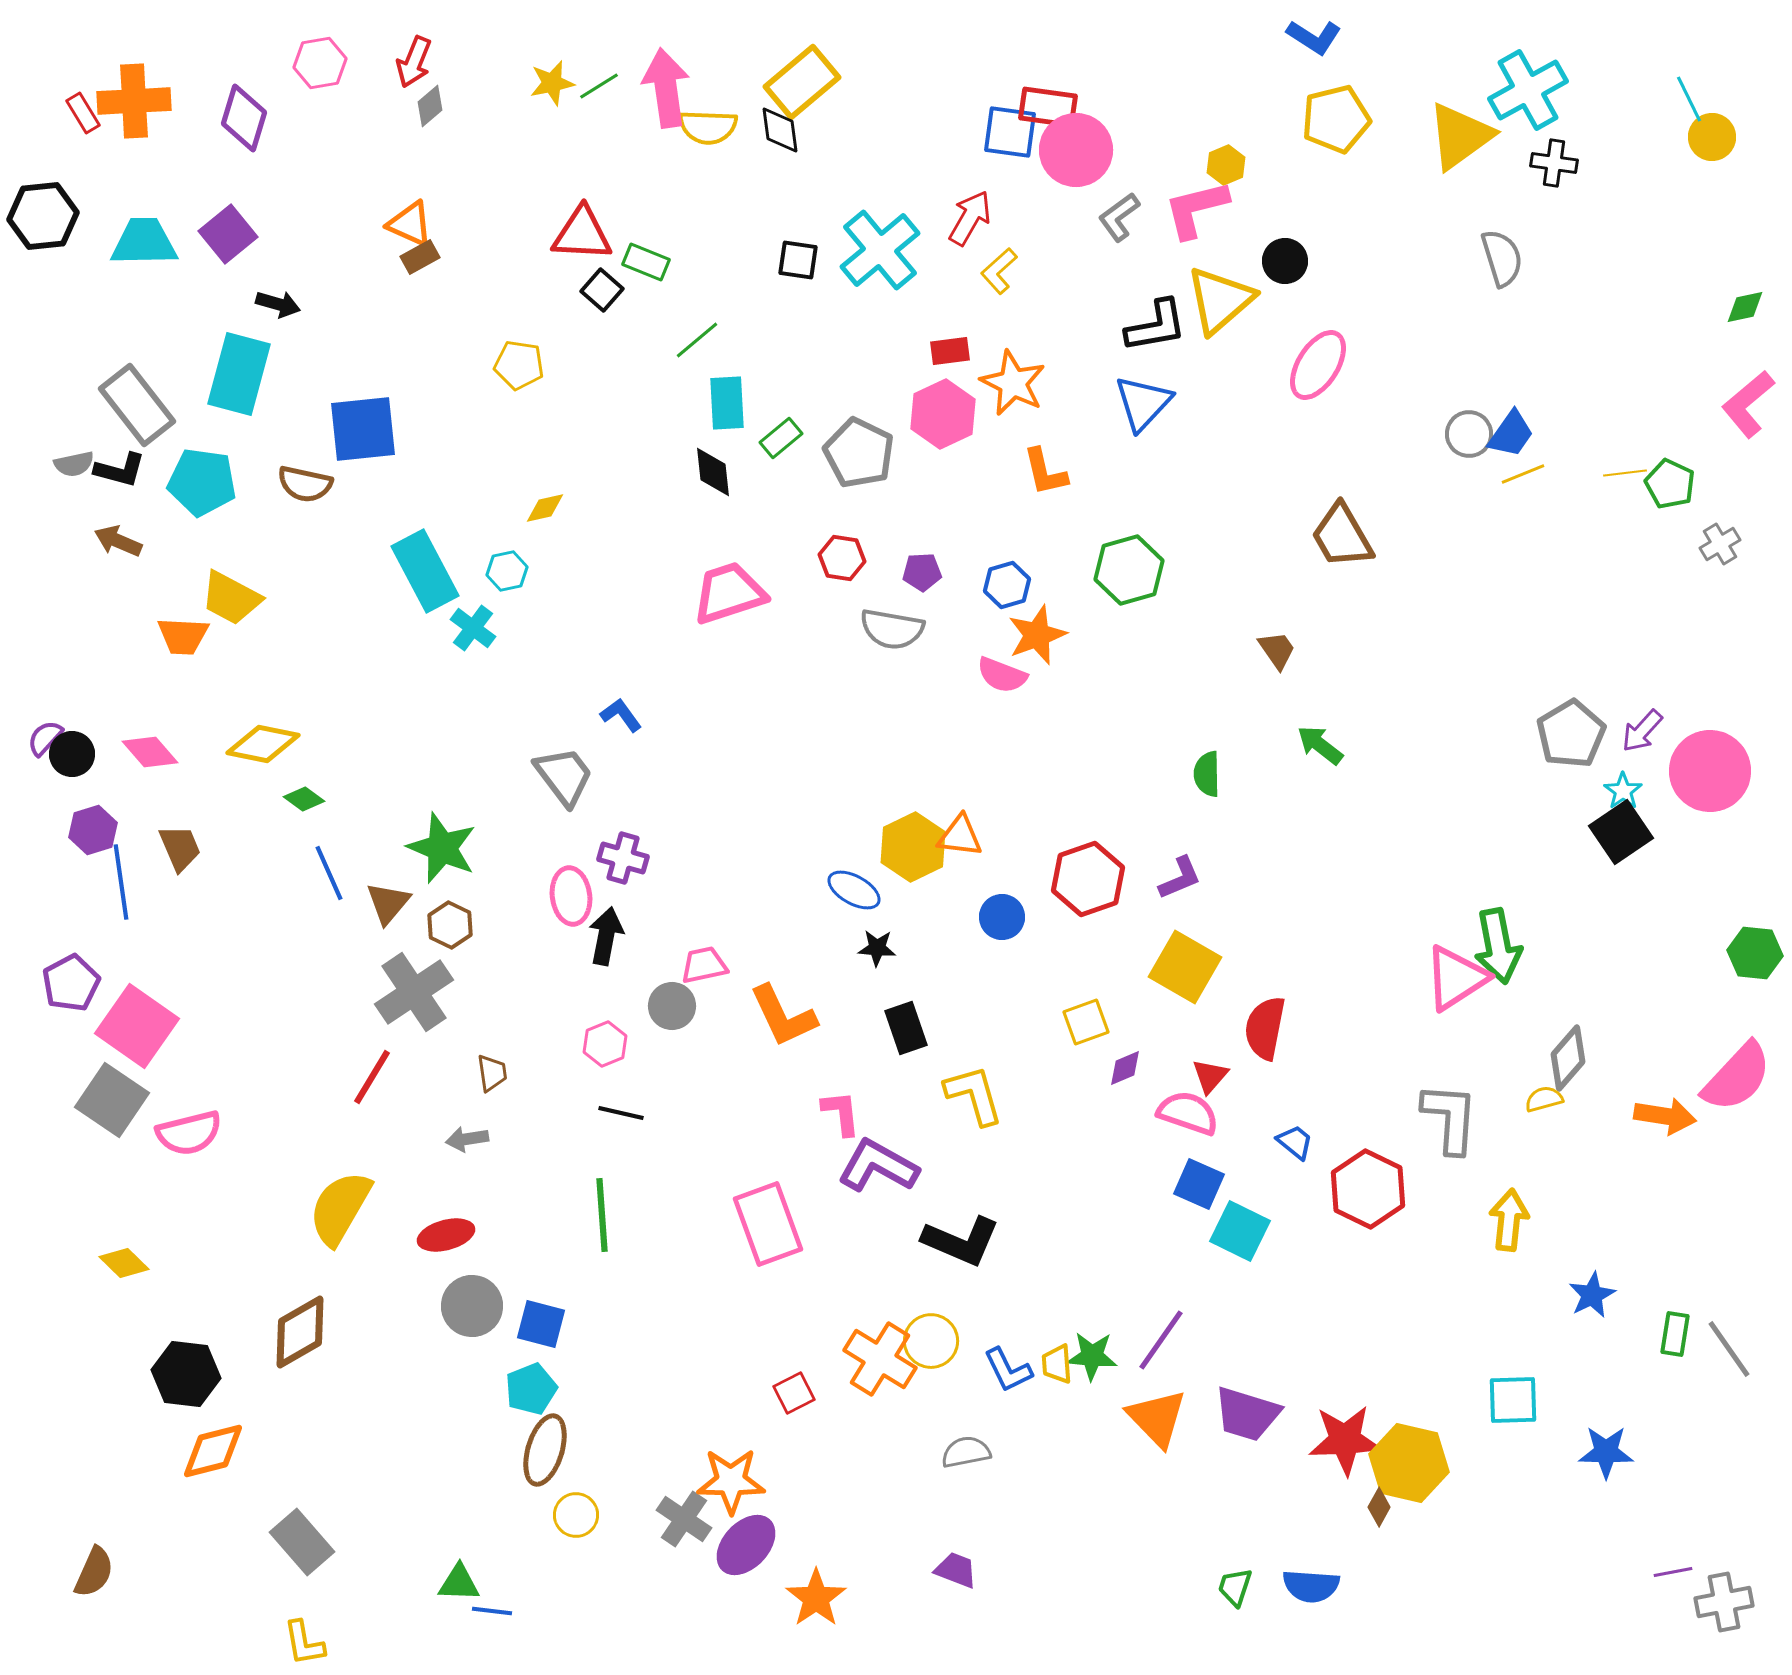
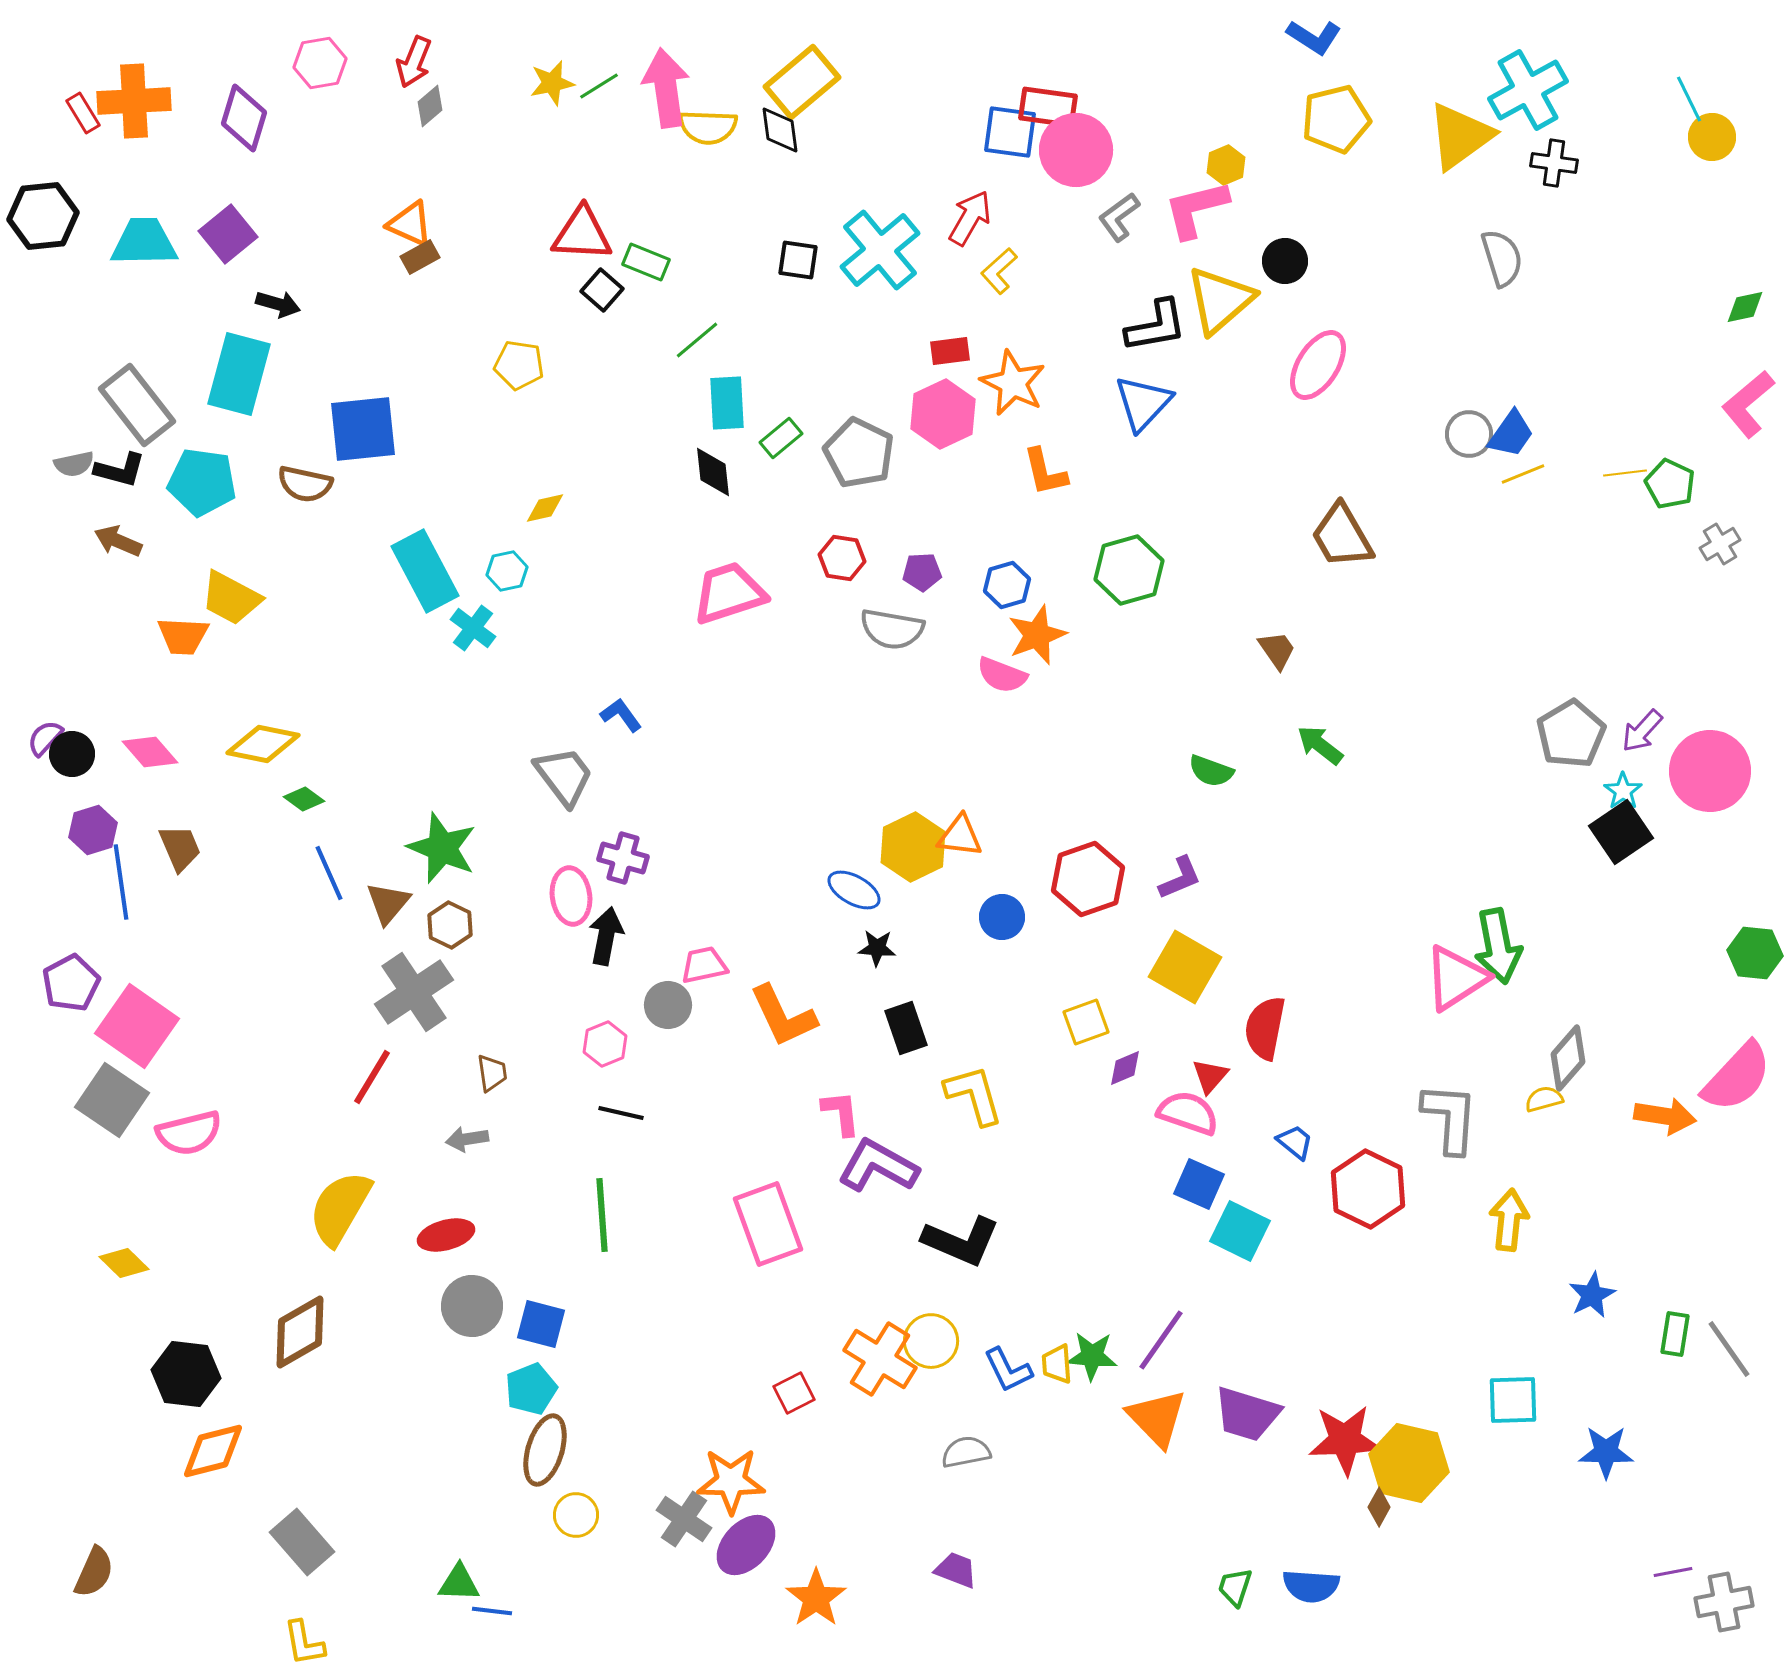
green semicircle at (1207, 774): moved 4 px right, 3 px up; rotated 69 degrees counterclockwise
gray circle at (672, 1006): moved 4 px left, 1 px up
